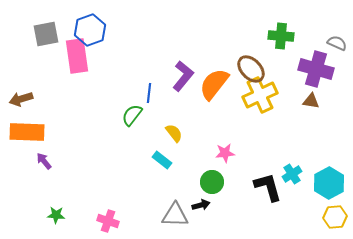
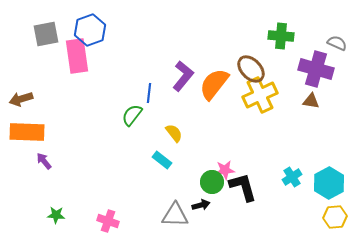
pink star: moved 17 px down
cyan cross: moved 3 px down
black L-shape: moved 25 px left
